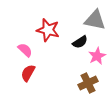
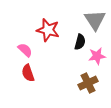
gray triangle: rotated 45 degrees clockwise
black semicircle: rotated 42 degrees counterclockwise
pink star: rotated 18 degrees clockwise
red semicircle: rotated 48 degrees counterclockwise
